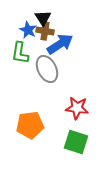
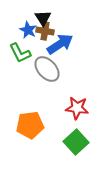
green L-shape: rotated 35 degrees counterclockwise
gray ellipse: rotated 16 degrees counterclockwise
green square: rotated 30 degrees clockwise
